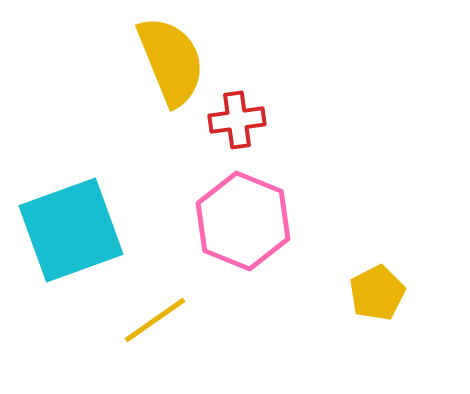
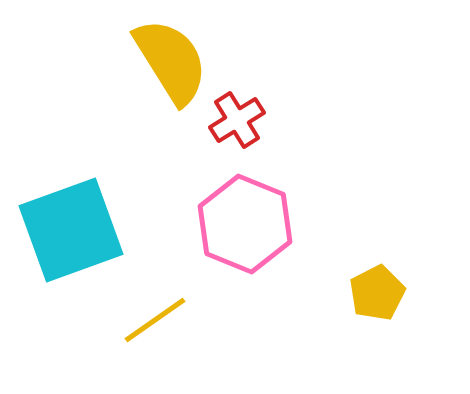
yellow semicircle: rotated 10 degrees counterclockwise
red cross: rotated 24 degrees counterclockwise
pink hexagon: moved 2 px right, 3 px down
